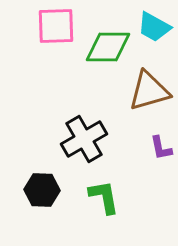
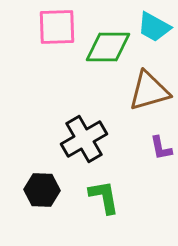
pink square: moved 1 px right, 1 px down
